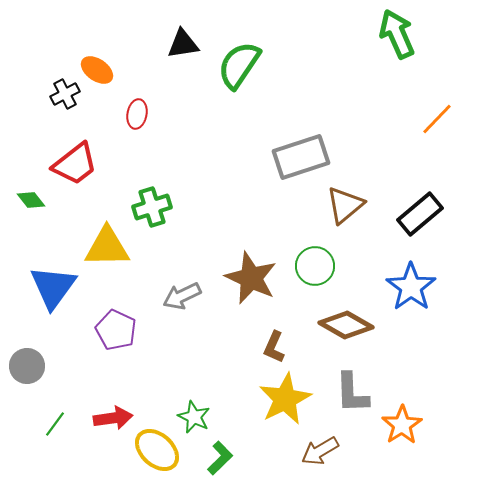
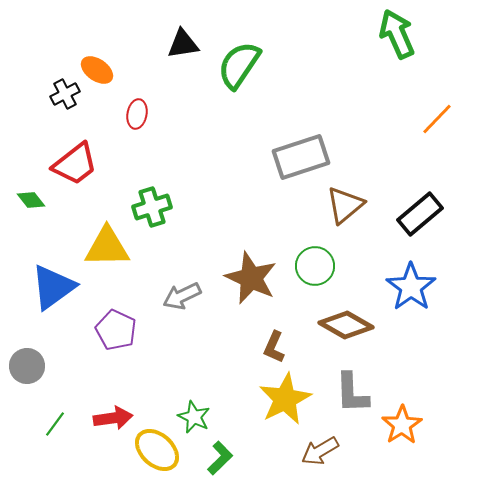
blue triangle: rotated 18 degrees clockwise
